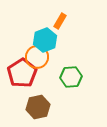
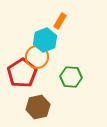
green hexagon: rotated 10 degrees clockwise
